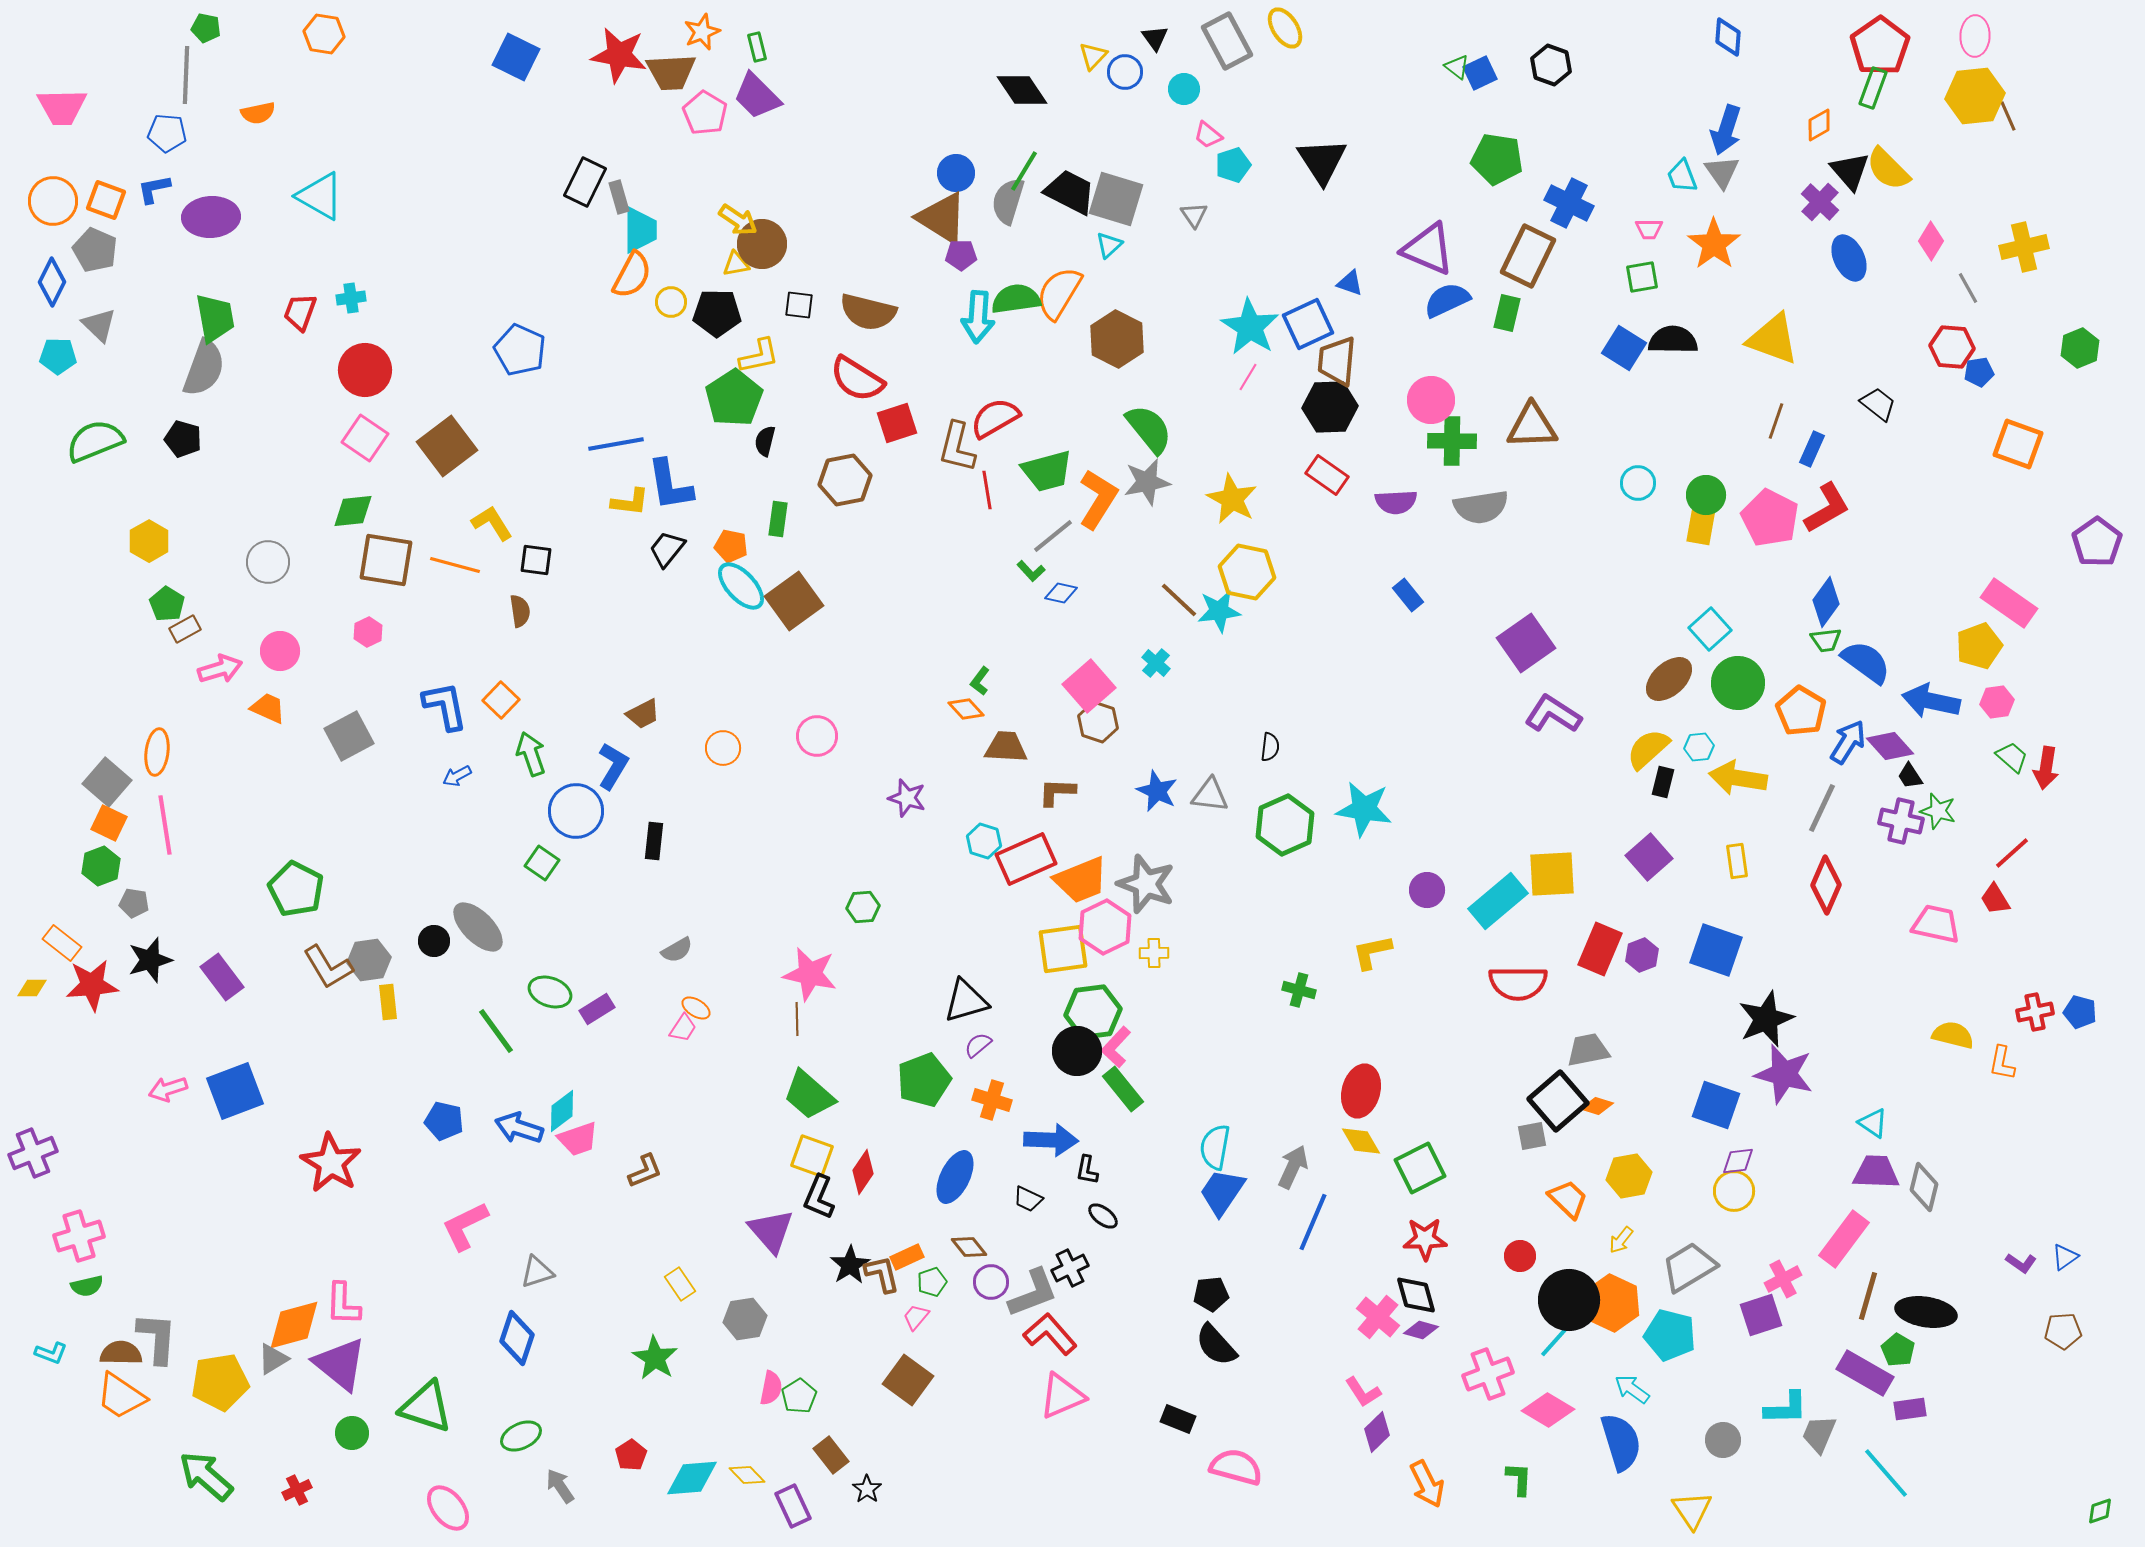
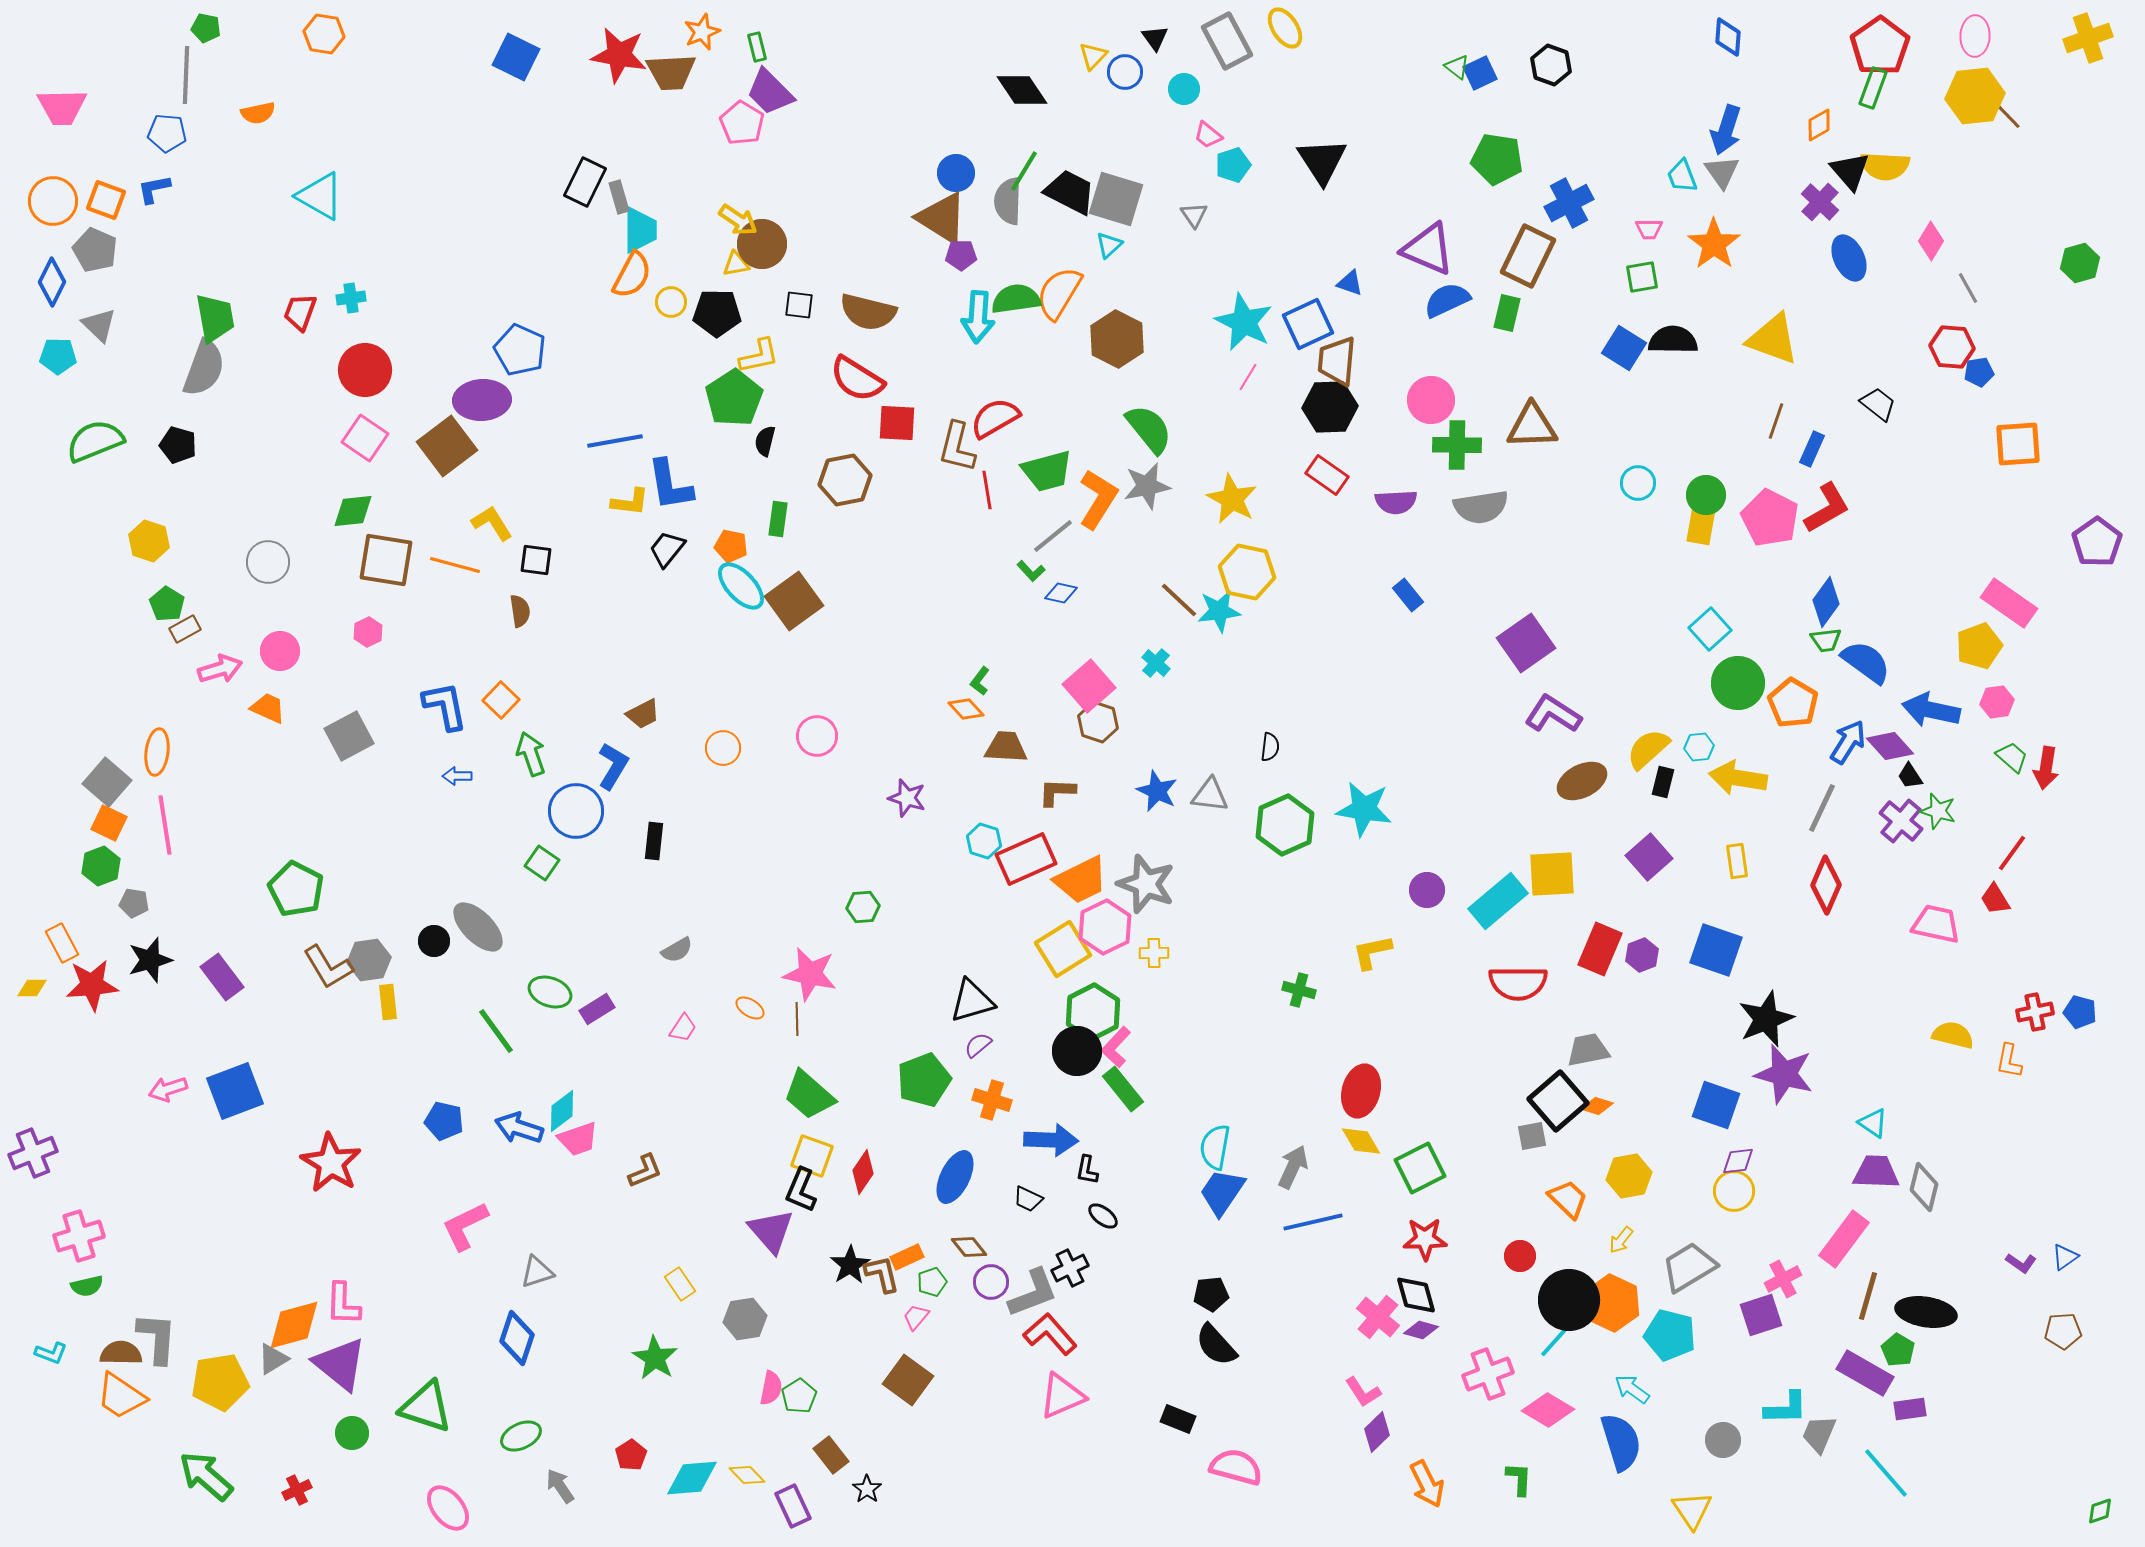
purple trapezoid at (757, 96): moved 13 px right, 4 px up
pink pentagon at (705, 113): moved 37 px right, 10 px down
brown line at (2008, 116): rotated 20 degrees counterclockwise
yellow semicircle at (1888, 169): moved 3 px left, 3 px up; rotated 42 degrees counterclockwise
gray semicircle at (1008, 201): rotated 15 degrees counterclockwise
blue cross at (1569, 203): rotated 36 degrees clockwise
purple ellipse at (211, 217): moved 271 px right, 183 px down
yellow cross at (2024, 247): moved 64 px right, 209 px up; rotated 6 degrees counterclockwise
cyan star at (1250, 327): moved 6 px left, 5 px up; rotated 6 degrees counterclockwise
green hexagon at (2080, 348): moved 85 px up; rotated 6 degrees clockwise
red square at (897, 423): rotated 21 degrees clockwise
black pentagon at (183, 439): moved 5 px left, 6 px down
green cross at (1452, 441): moved 5 px right, 4 px down
blue line at (616, 444): moved 1 px left, 3 px up
orange square at (2018, 444): rotated 24 degrees counterclockwise
gray star at (1147, 482): moved 4 px down
yellow hexagon at (149, 541): rotated 12 degrees counterclockwise
brown ellipse at (1669, 679): moved 87 px left, 102 px down; rotated 15 degrees clockwise
blue arrow at (1931, 701): moved 9 px down
orange pentagon at (1801, 711): moved 8 px left, 8 px up
blue arrow at (457, 776): rotated 28 degrees clockwise
purple cross at (1901, 821): rotated 27 degrees clockwise
red line at (2012, 853): rotated 12 degrees counterclockwise
orange trapezoid at (1081, 880): rotated 4 degrees counterclockwise
orange rectangle at (62, 943): rotated 24 degrees clockwise
yellow square at (1063, 949): rotated 24 degrees counterclockwise
black triangle at (966, 1001): moved 6 px right
orange ellipse at (696, 1008): moved 54 px right
green hexagon at (1093, 1012): rotated 20 degrees counterclockwise
orange L-shape at (2002, 1063): moved 7 px right, 2 px up
black L-shape at (819, 1197): moved 18 px left, 7 px up
blue line at (1313, 1222): rotated 54 degrees clockwise
